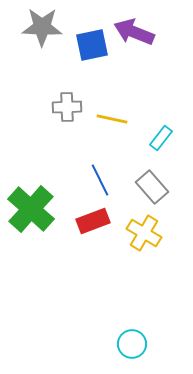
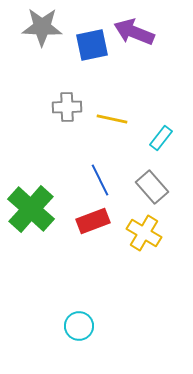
cyan circle: moved 53 px left, 18 px up
